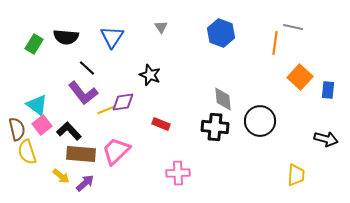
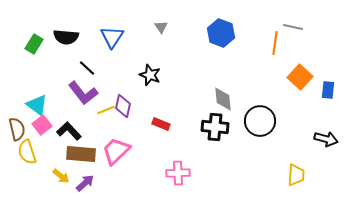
purple diamond: moved 4 px down; rotated 70 degrees counterclockwise
